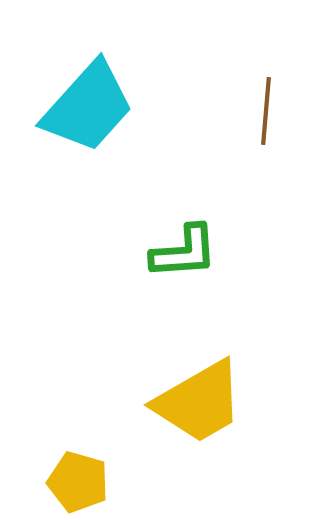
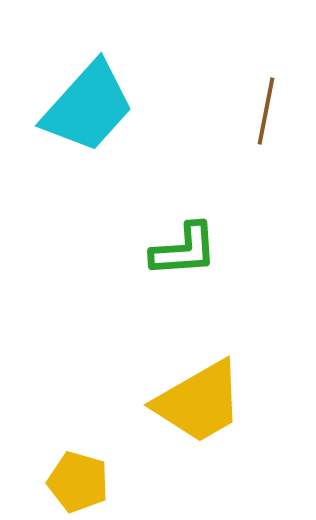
brown line: rotated 6 degrees clockwise
green L-shape: moved 2 px up
